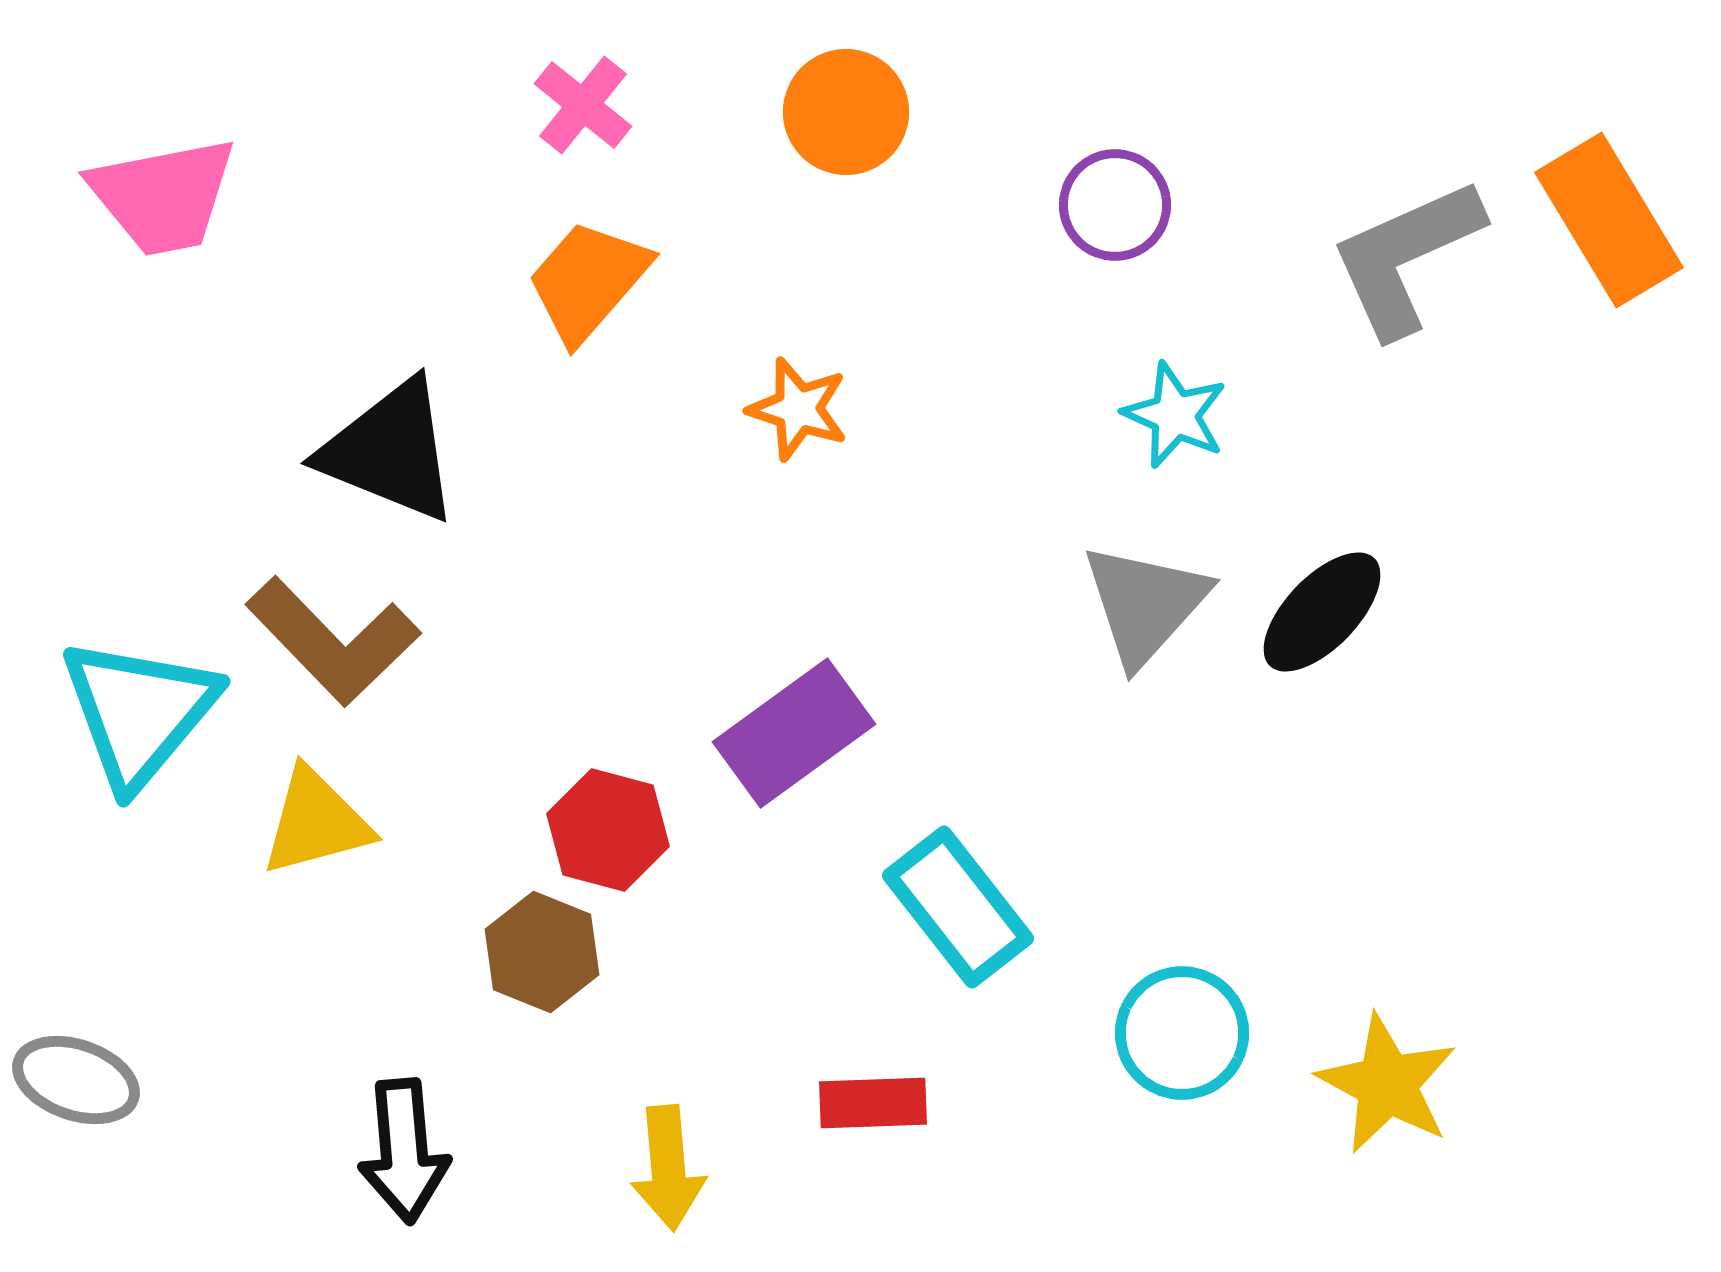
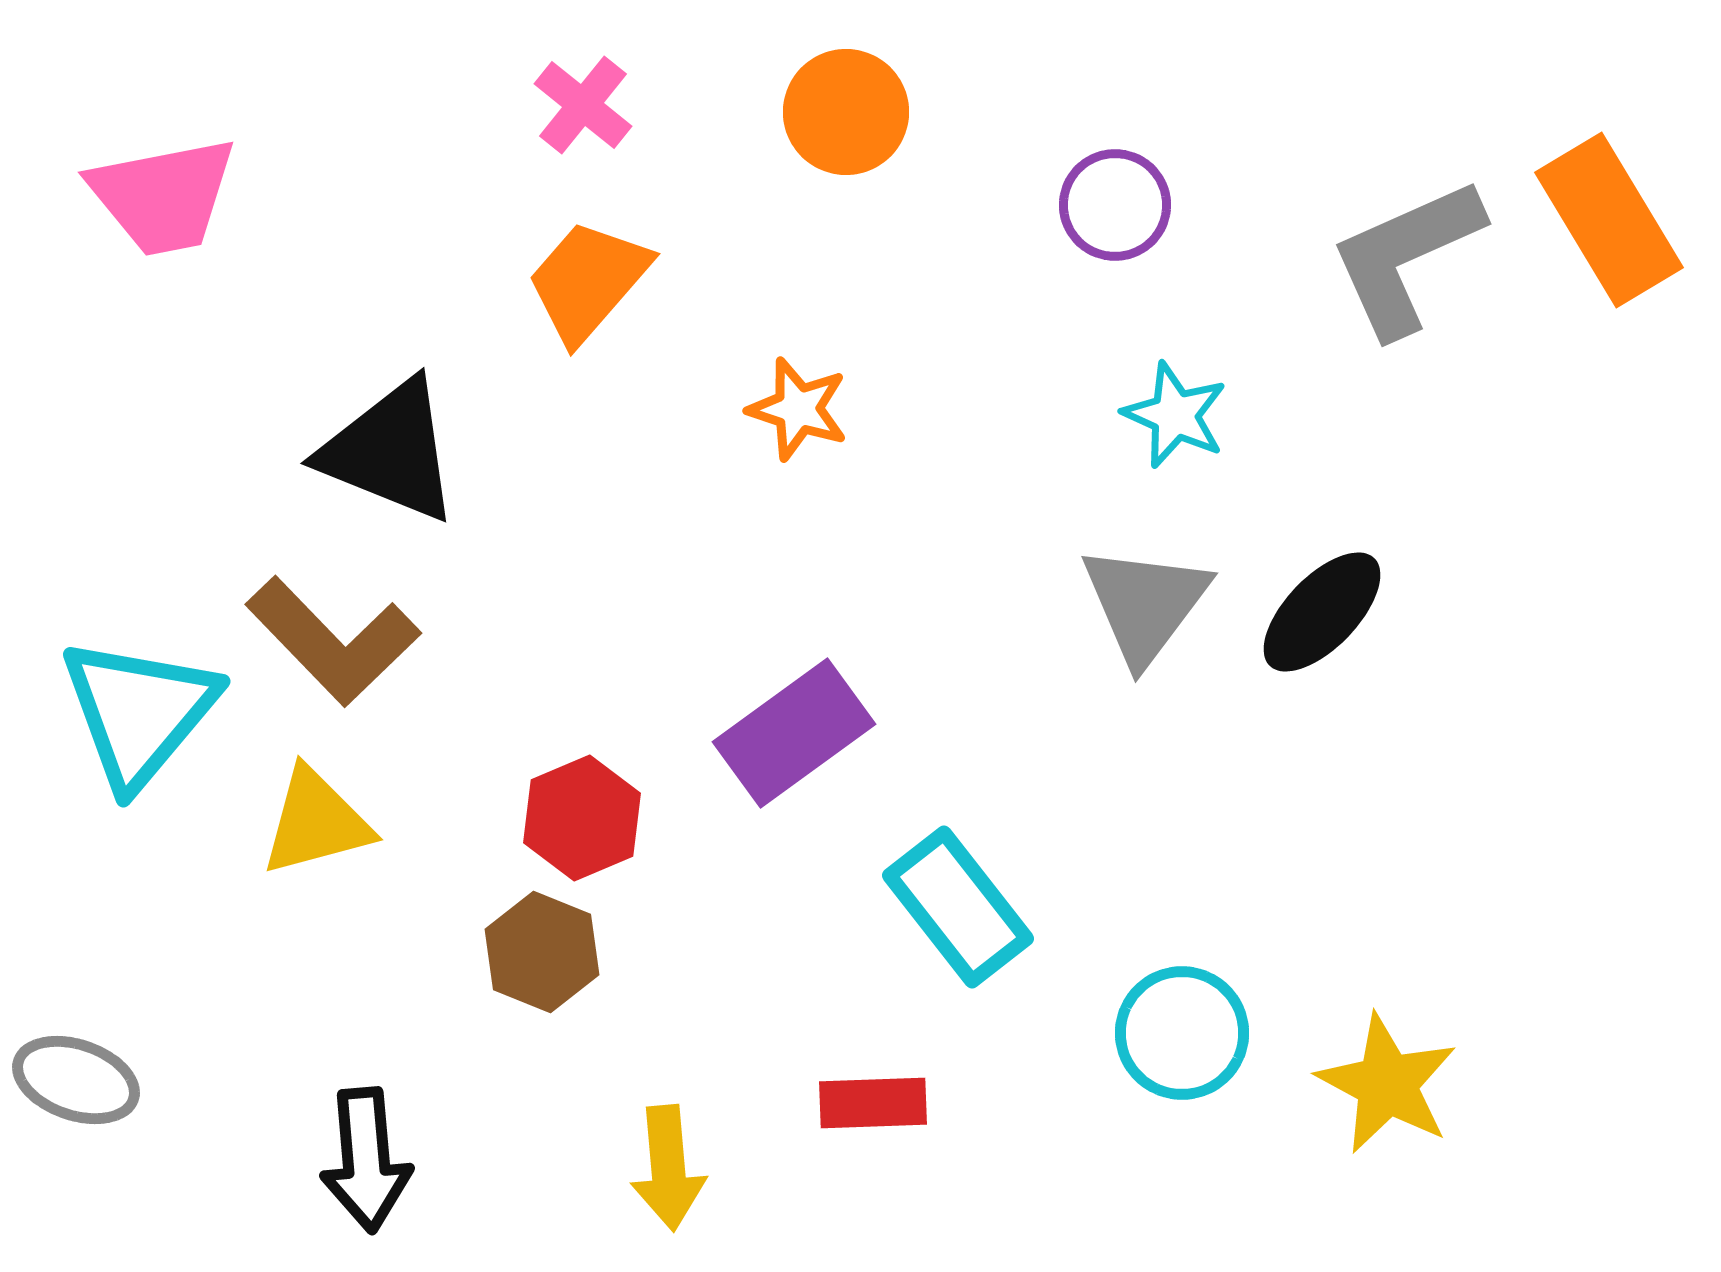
gray triangle: rotated 5 degrees counterclockwise
red hexagon: moved 26 px left, 12 px up; rotated 22 degrees clockwise
black arrow: moved 38 px left, 9 px down
